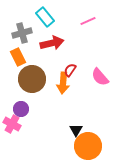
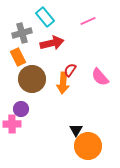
pink cross: rotated 30 degrees counterclockwise
